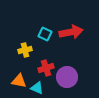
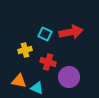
red cross: moved 2 px right, 6 px up; rotated 35 degrees clockwise
purple circle: moved 2 px right
